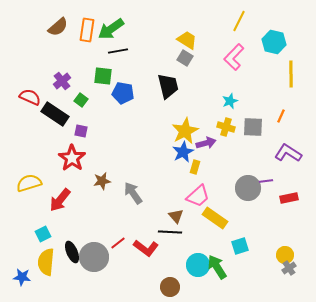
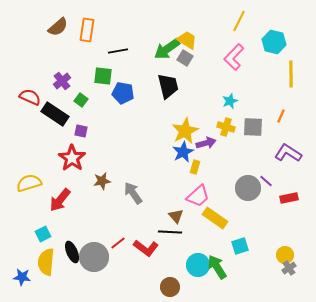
green arrow at (111, 29): moved 56 px right, 20 px down
purple line at (266, 181): rotated 48 degrees clockwise
